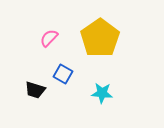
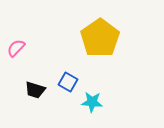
pink semicircle: moved 33 px left, 10 px down
blue square: moved 5 px right, 8 px down
cyan star: moved 10 px left, 9 px down
